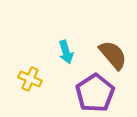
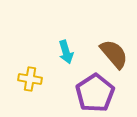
brown semicircle: moved 1 px right, 1 px up
yellow cross: rotated 15 degrees counterclockwise
